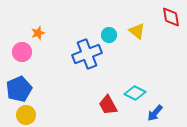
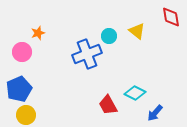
cyan circle: moved 1 px down
